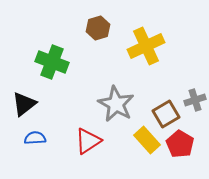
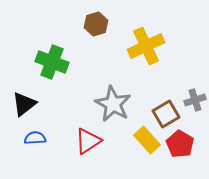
brown hexagon: moved 2 px left, 4 px up
gray star: moved 3 px left
